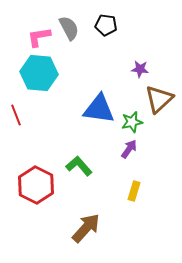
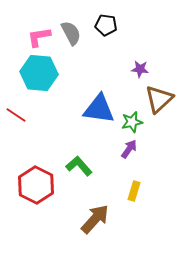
gray semicircle: moved 2 px right, 5 px down
red line: rotated 35 degrees counterclockwise
brown arrow: moved 9 px right, 9 px up
